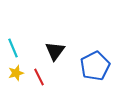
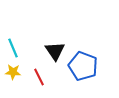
black triangle: rotated 10 degrees counterclockwise
blue pentagon: moved 12 px left; rotated 24 degrees counterclockwise
yellow star: moved 3 px left, 1 px up; rotated 21 degrees clockwise
